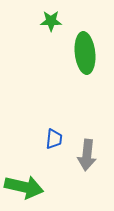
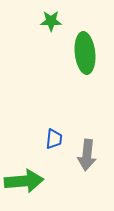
green arrow: moved 6 px up; rotated 18 degrees counterclockwise
